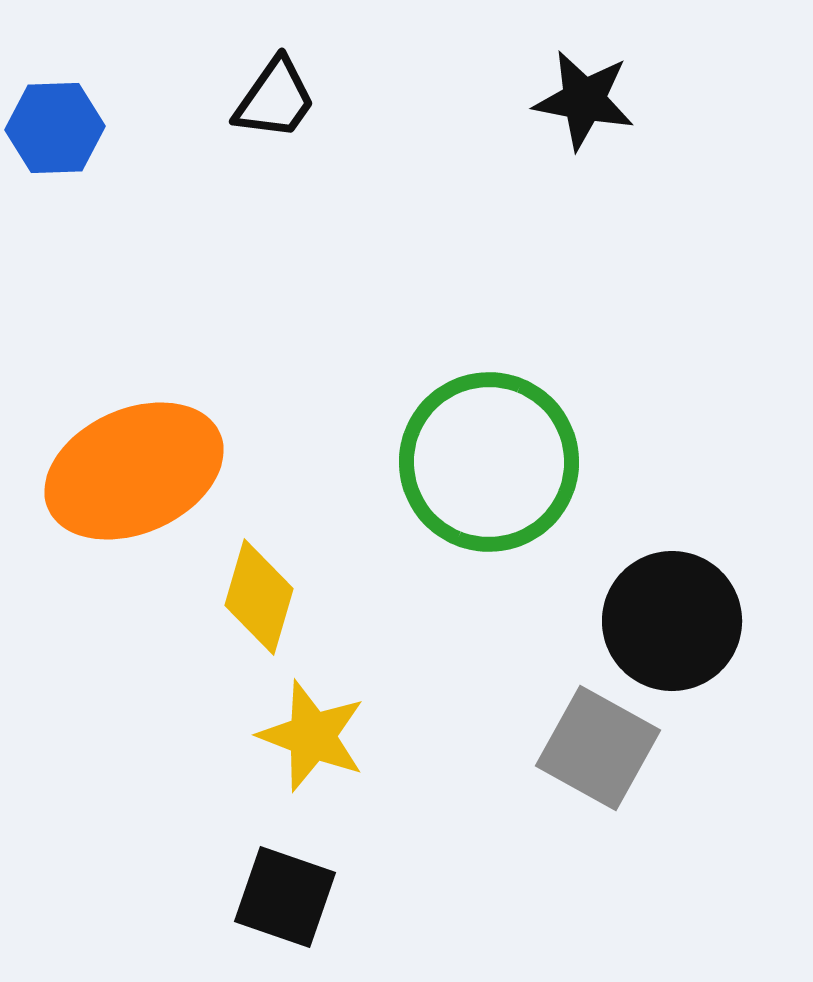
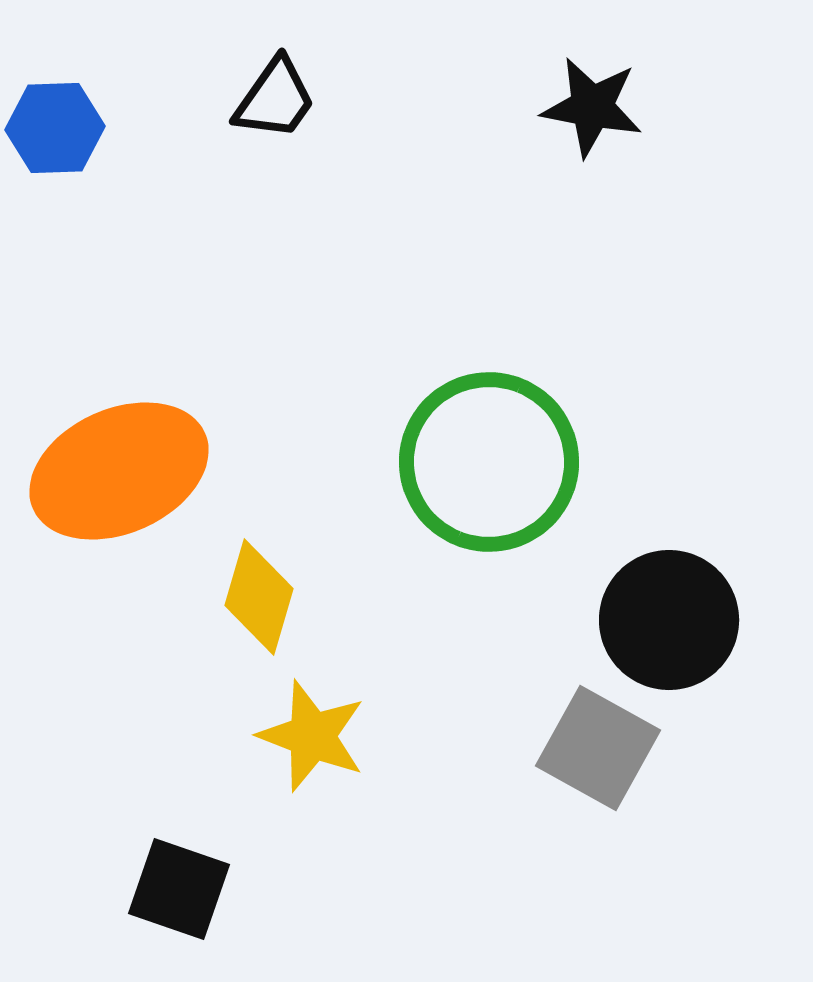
black star: moved 8 px right, 7 px down
orange ellipse: moved 15 px left
black circle: moved 3 px left, 1 px up
black square: moved 106 px left, 8 px up
